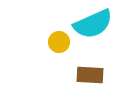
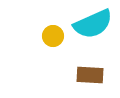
yellow circle: moved 6 px left, 6 px up
